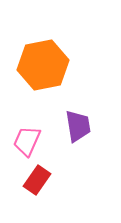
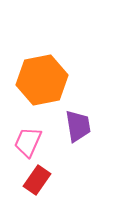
orange hexagon: moved 1 px left, 15 px down
pink trapezoid: moved 1 px right, 1 px down
